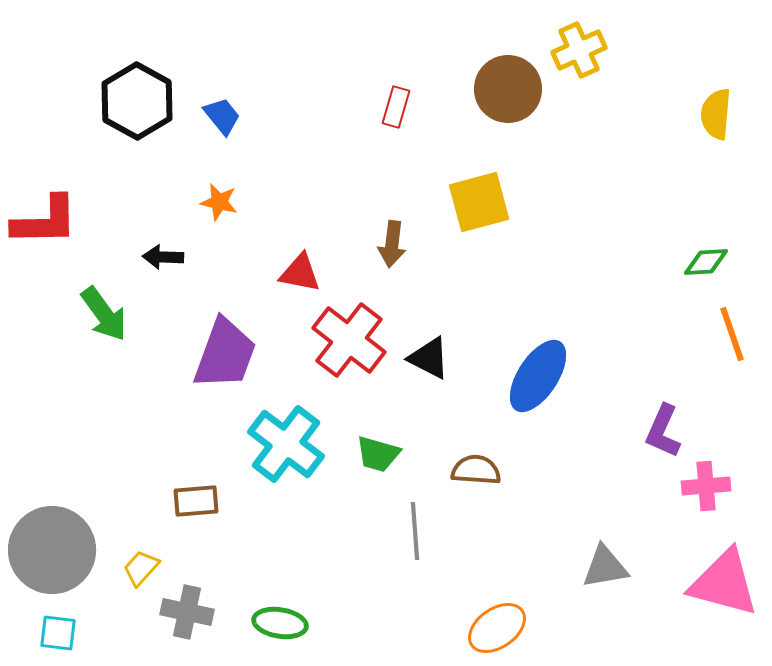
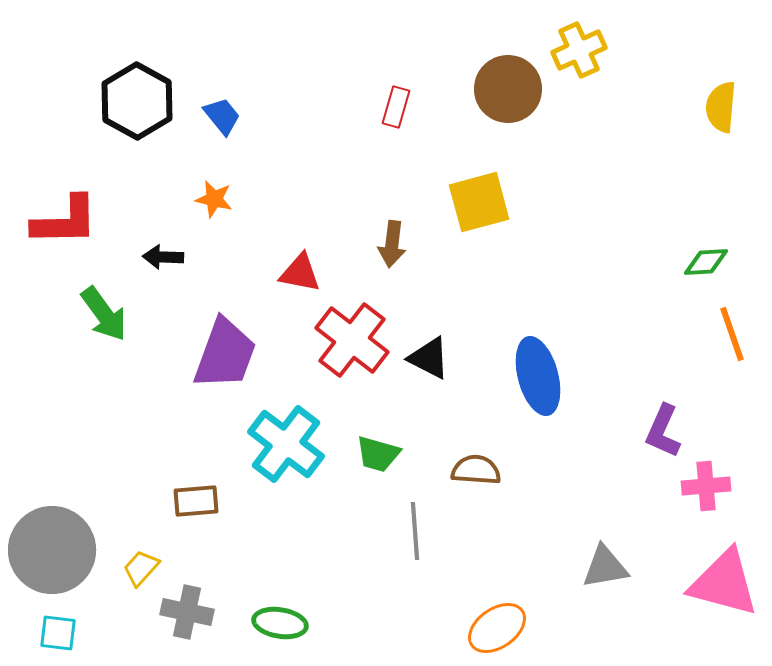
yellow semicircle: moved 5 px right, 7 px up
orange star: moved 5 px left, 3 px up
red L-shape: moved 20 px right
red cross: moved 3 px right
blue ellipse: rotated 48 degrees counterclockwise
